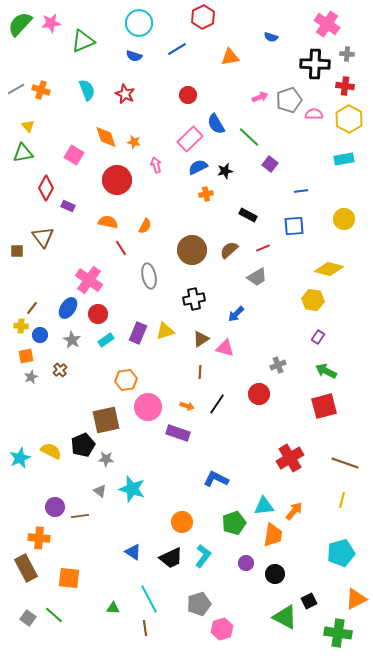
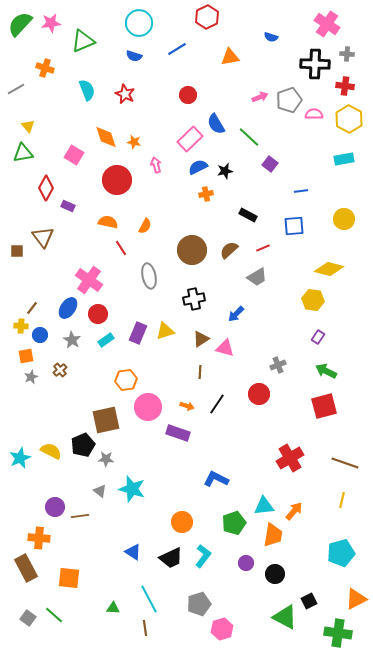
red hexagon at (203, 17): moved 4 px right
orange cross at (41, 90): moved 4 px right, 22 px up
